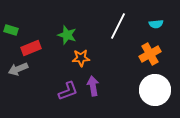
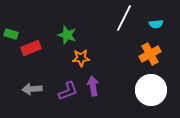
white line: moved 6 px right, 8 px up
green rectangle: moved 4 px down
gray arrow: moved 14 px right, 20 px down; rotated 18 degrees clockwise
white circle: moved 4 px left
